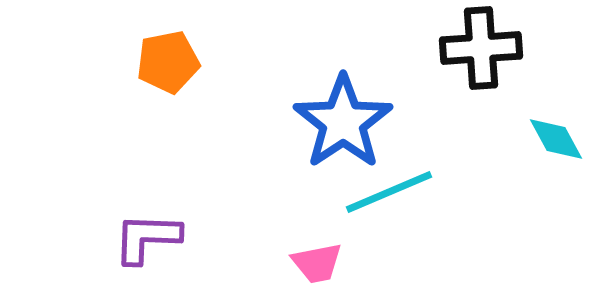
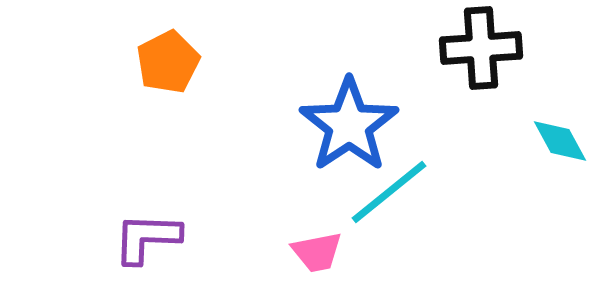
orange pentagon: rotated 16 degrees counterclockwise
blue star: moved 6 px right, 3 px down
cyan diamond: moved 4 px right, 2 px down
cyan line: rotated 16 degrees counterclockwise
pink trapezoid: moved 11 px up
